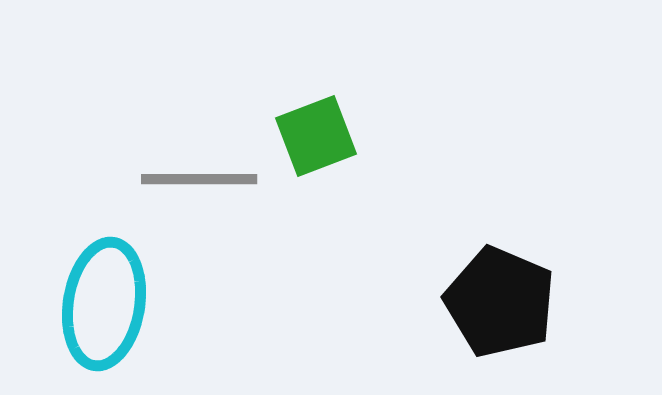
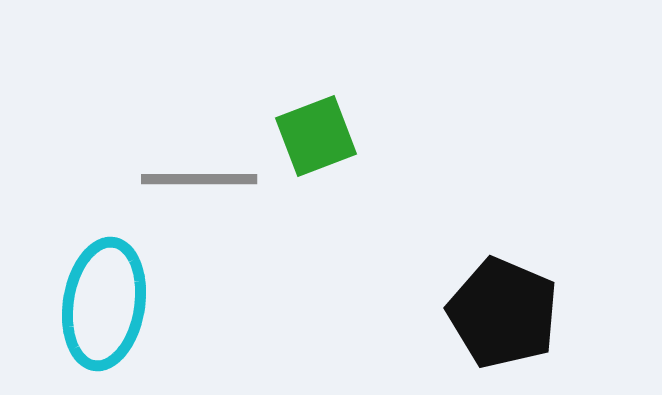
black pentagon: moved 3 px right, 11 px down
